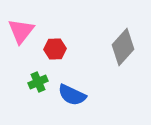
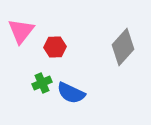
red hexagon: moved 2 px up
green cross: moved 4 px right, 1 px down
blue semicircle: moved 1 px left, 2 px up
